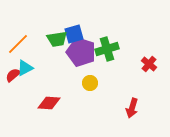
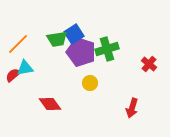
blue square: rotated 18 degrees counterclockwise
cyan triangle: rotated 18 degrees clockwise
red diamond: moved 1 px right, 1 px down; rotated 50 degrees clockwise
